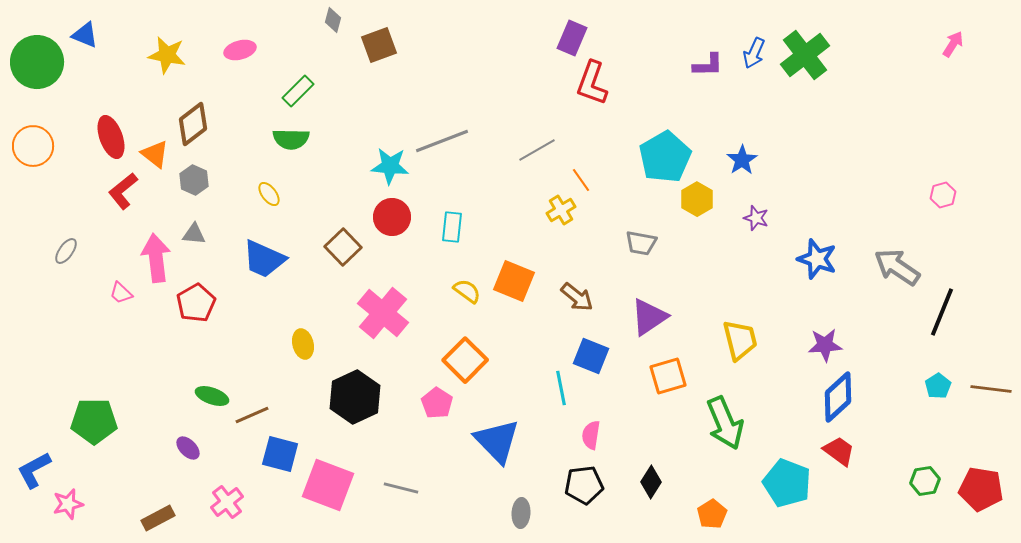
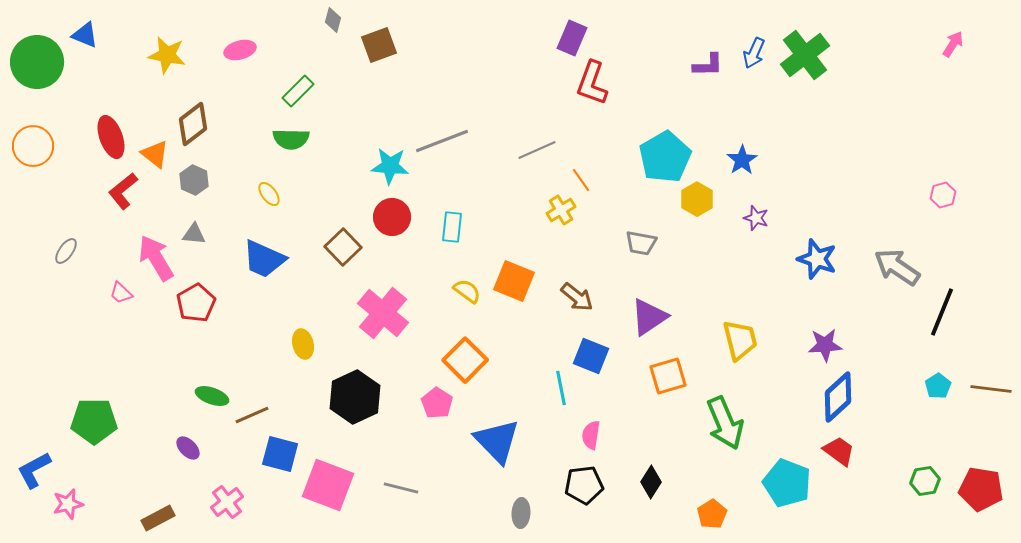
gray line at (537, 150): rotated 6 degrees clockwise
pink arrow at (156, 258): rotated 24 degrees counterclockwise
